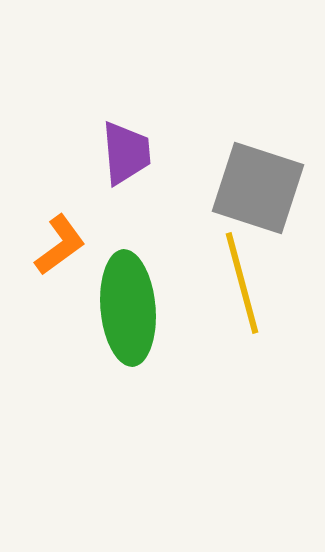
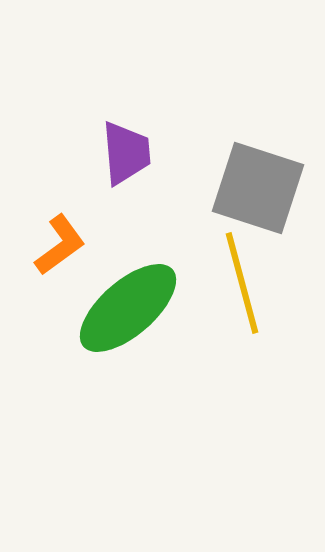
green ellipse: rotated 54 degrees clockwise
